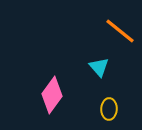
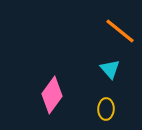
cyan triangle: moved 11 px right, 2 px down
yellow ellipse: moved 3 px left
